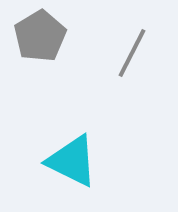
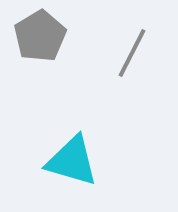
cyan triangle: rotated 10 degrees counterclockwise
